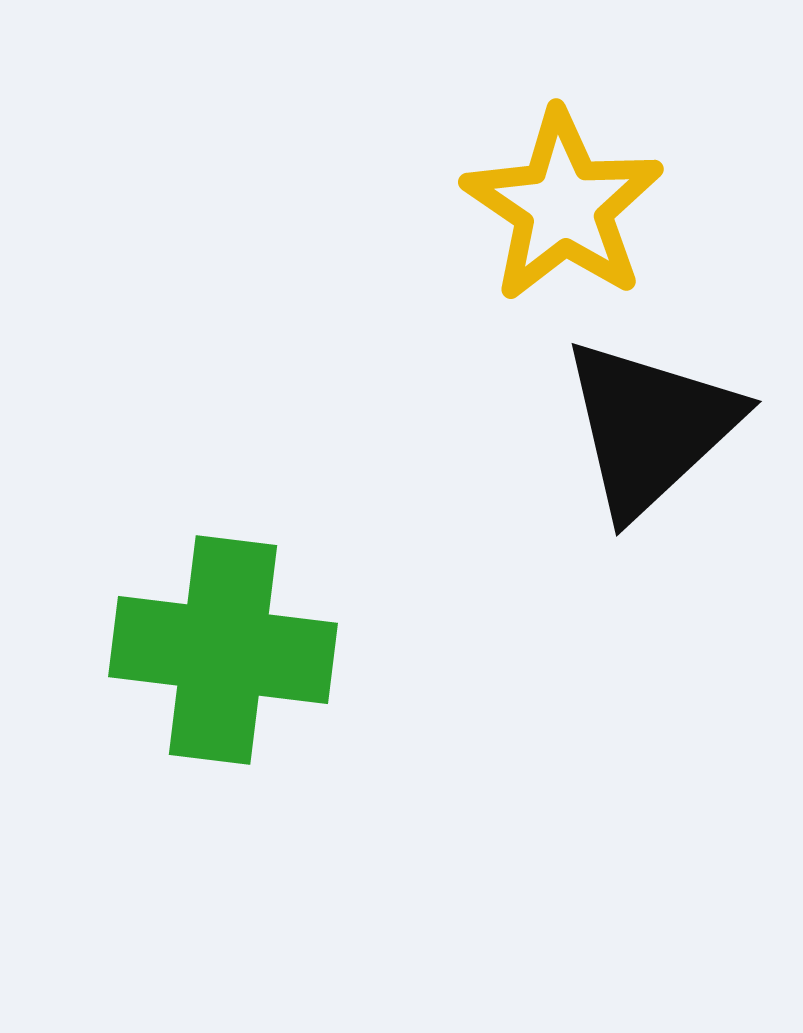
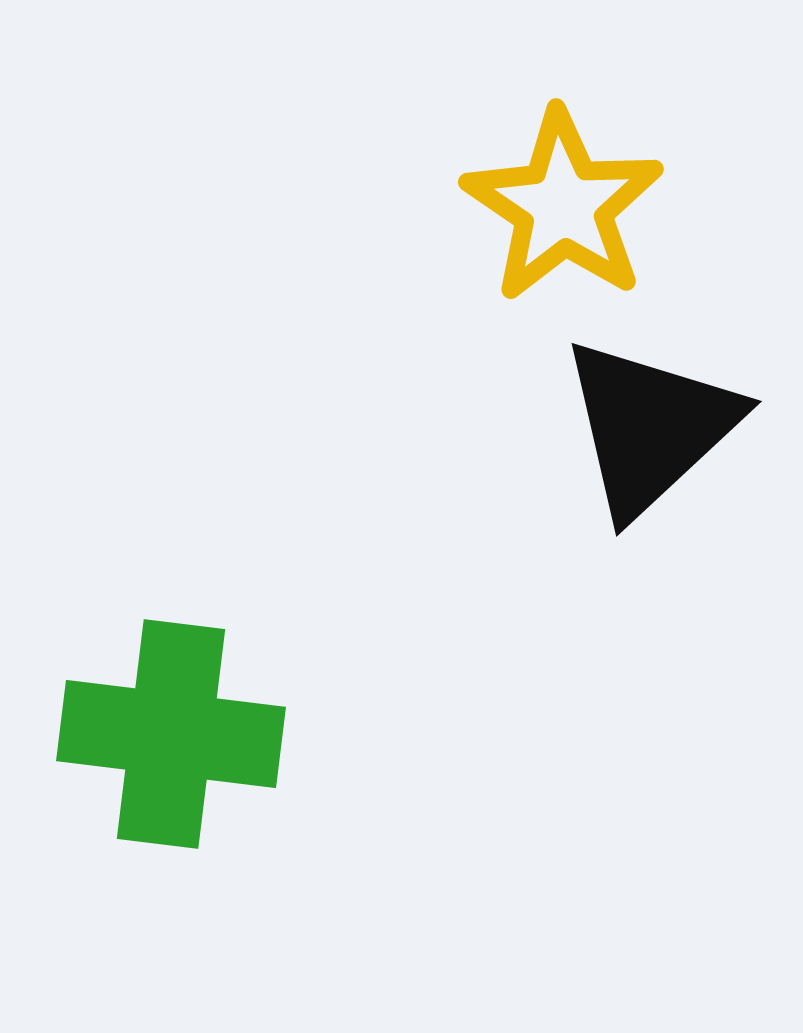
green cross: moved 52 px left, 84 px down
